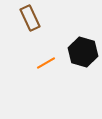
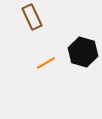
brown rectangle: moved 2 px right, 1 px up
